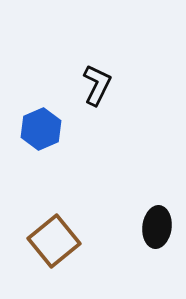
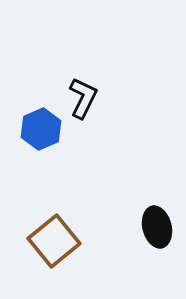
black L-shape: moved 14 px left, 13 px down
black ellipse: rotated 21 degrees counterclockwise
